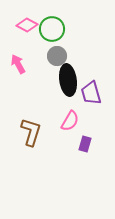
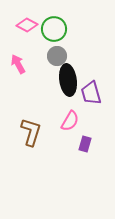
green circle: moved 2 px right
